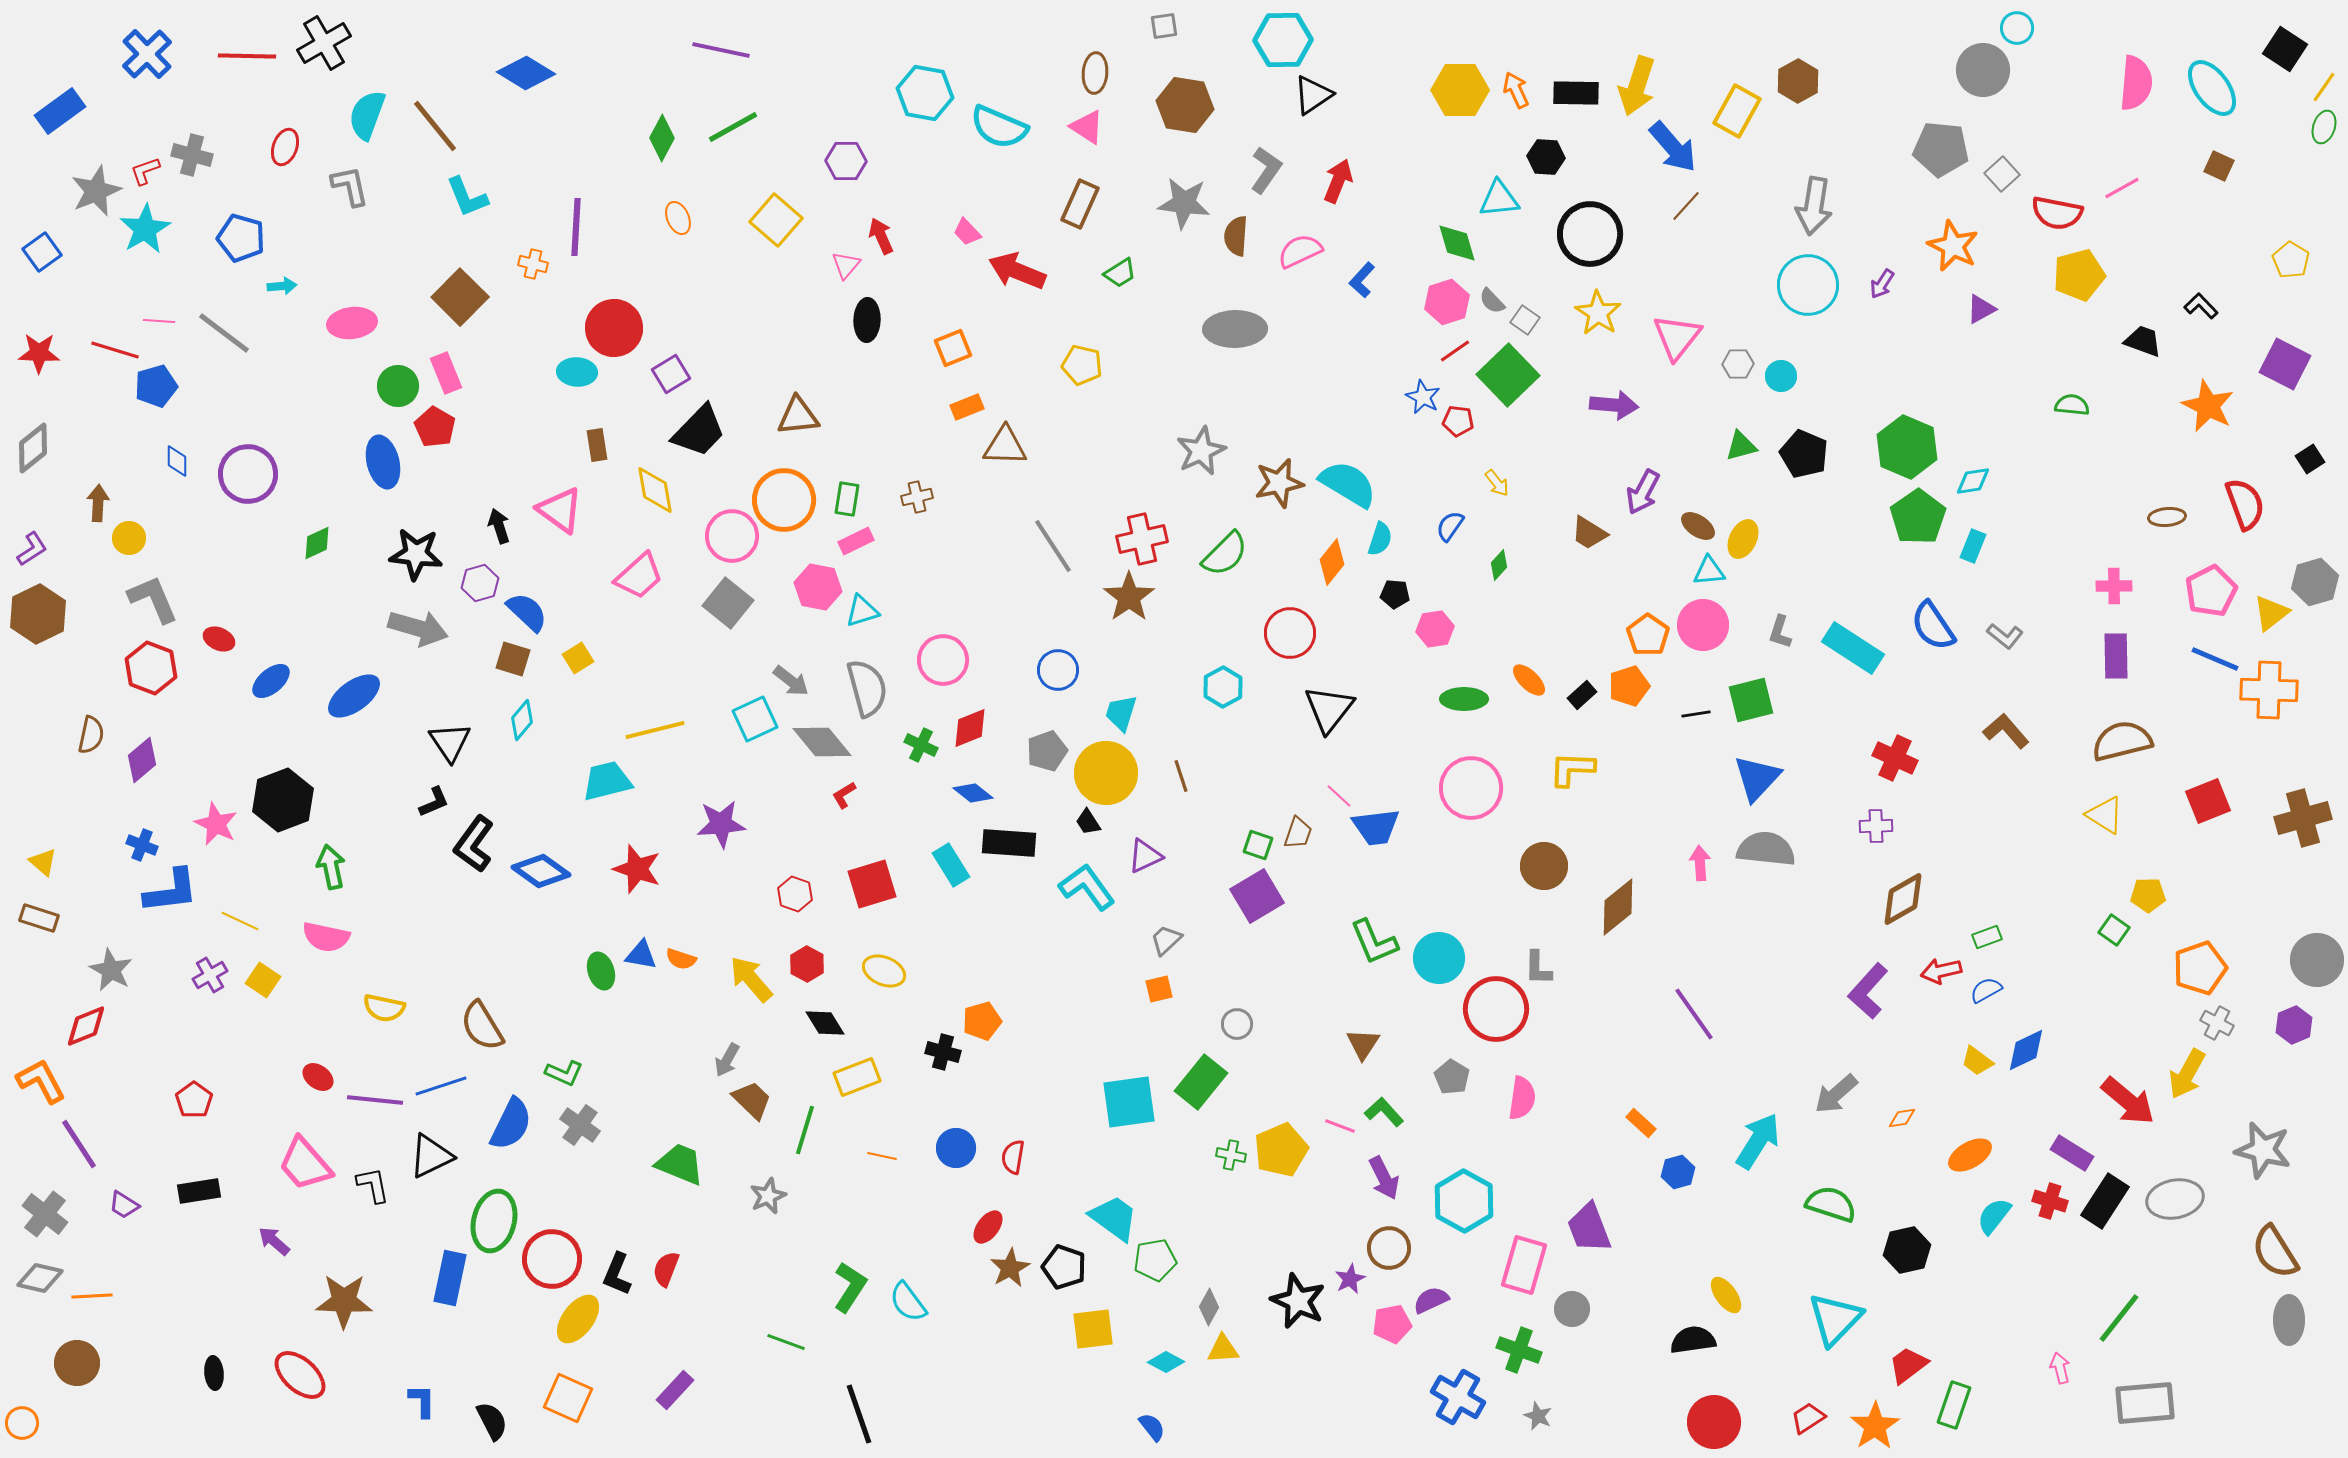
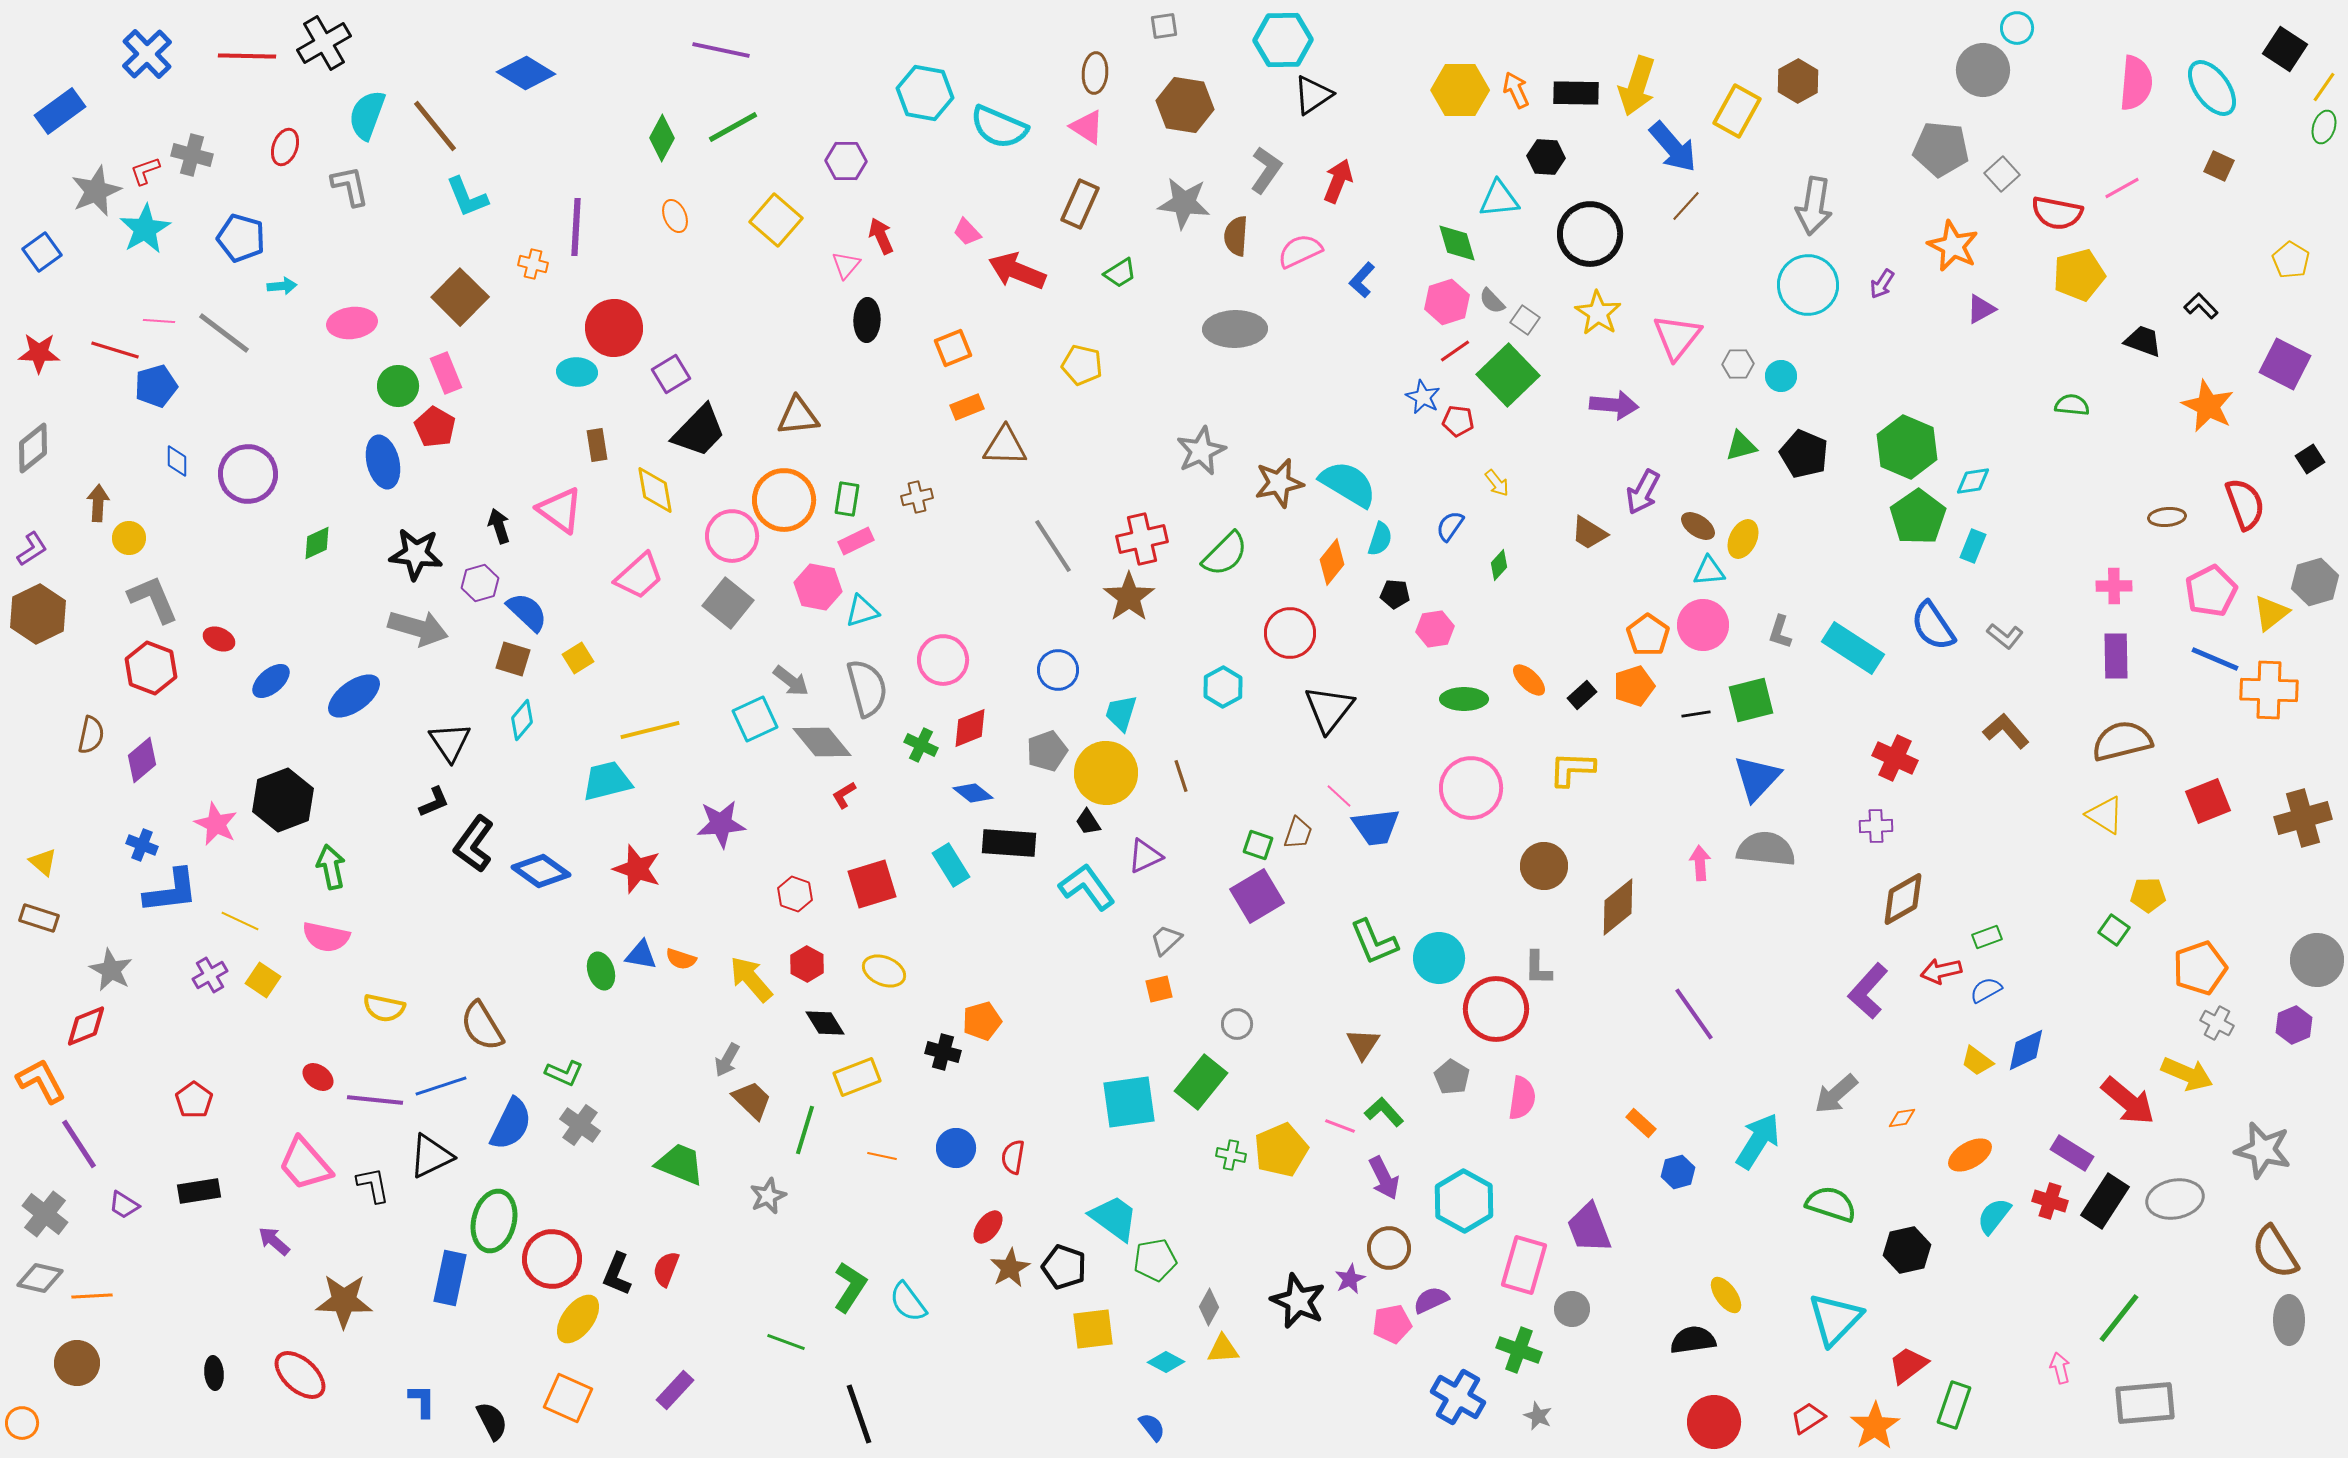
orange ellipse at (678, 218): moved 3 px left, 2 px up
orange pentagon at (1629, 686): moved 5 px right
yellow line at (655, 730): moved 5 px left
yellow arrow at (2187, 1074): rotated 96 degrees counterclockwise
